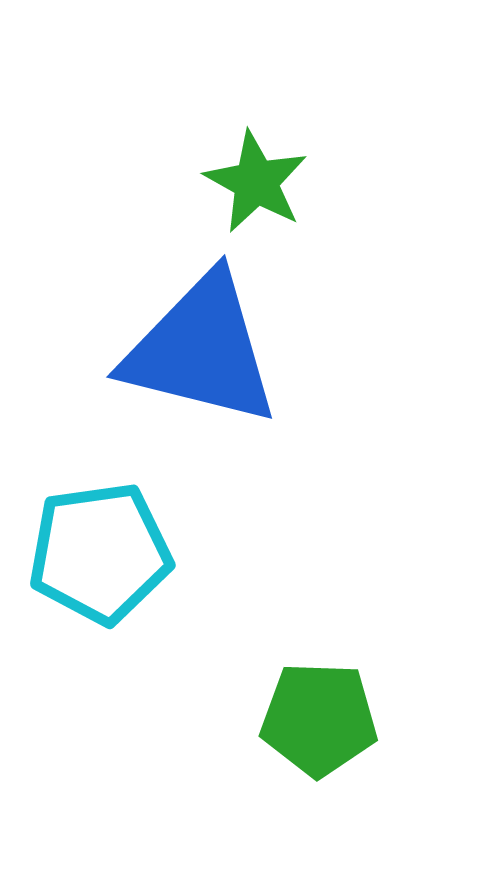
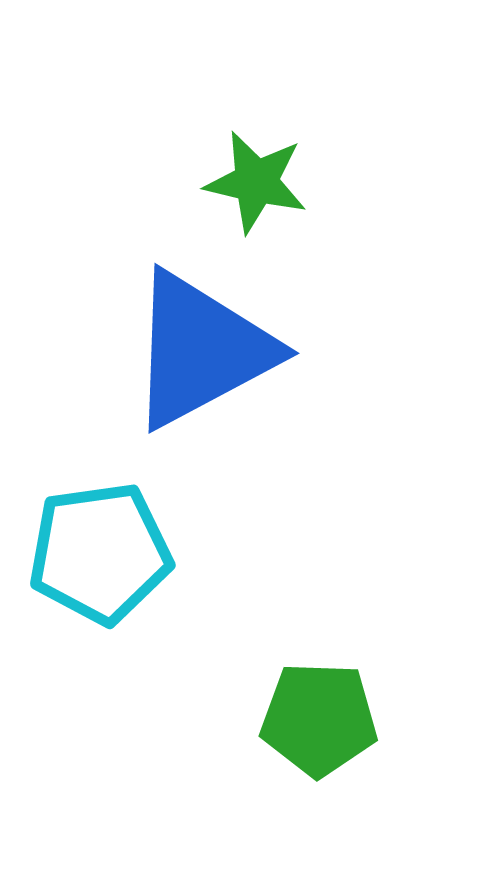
green star: rotated 16 degrees counterclockwise
blue triangle: rotated 42 degrees counterclockwise
